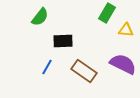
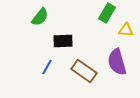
purple semicircle: moved 6 px left, 2 px up; rotated 132 degrees counterclockwise
